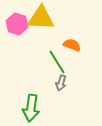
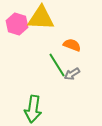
green line: moved 3 px down
gray arrow: moved 11 px right, 9 px up; rotated 42 degrees clockwise
green arrow: moved 2 px right, 1 px down
